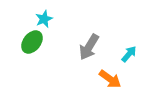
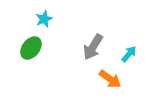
green ellipse: moved 1 px left, 6 px down
gray arrow: moved 4 px right
